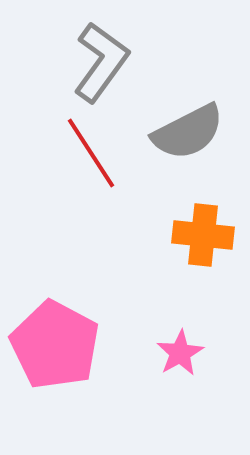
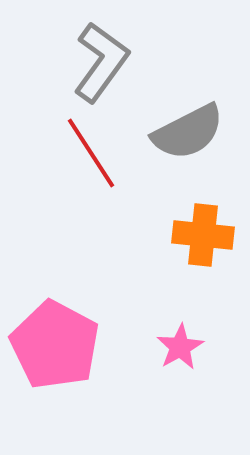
pink star: moved 6 px up
